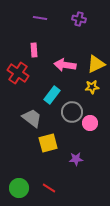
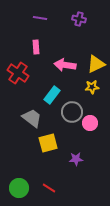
pink rectangle: moved 2 px right, 3 px up
